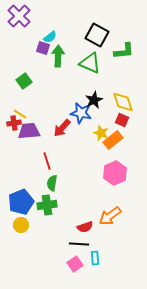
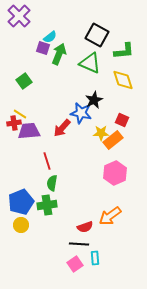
green arrow: moved 1 px right, 2 px up; rotated 20 degrees clockwise
yellow diamond: moved 22 px up
yellow star: rotated 21 degrees counterclockwise
